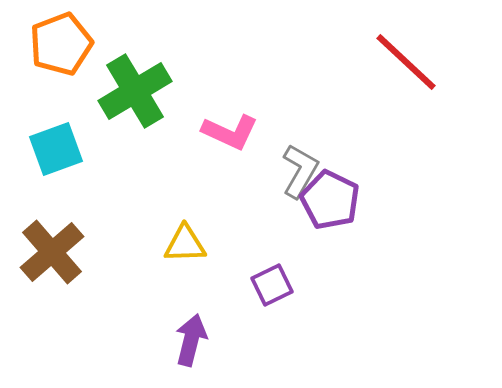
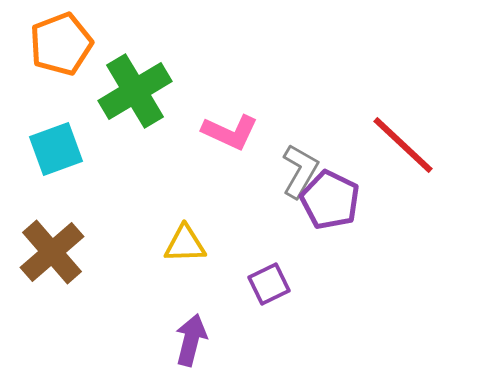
red line: moved 3 px left, 83 px down
purple square: moved 3 px left, 1 px up
